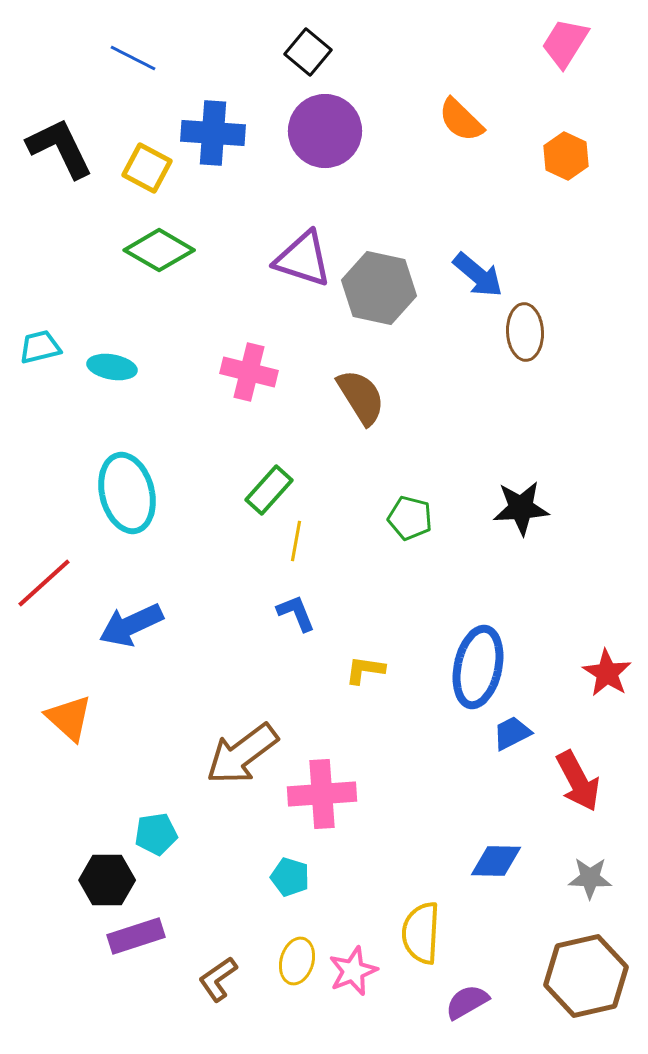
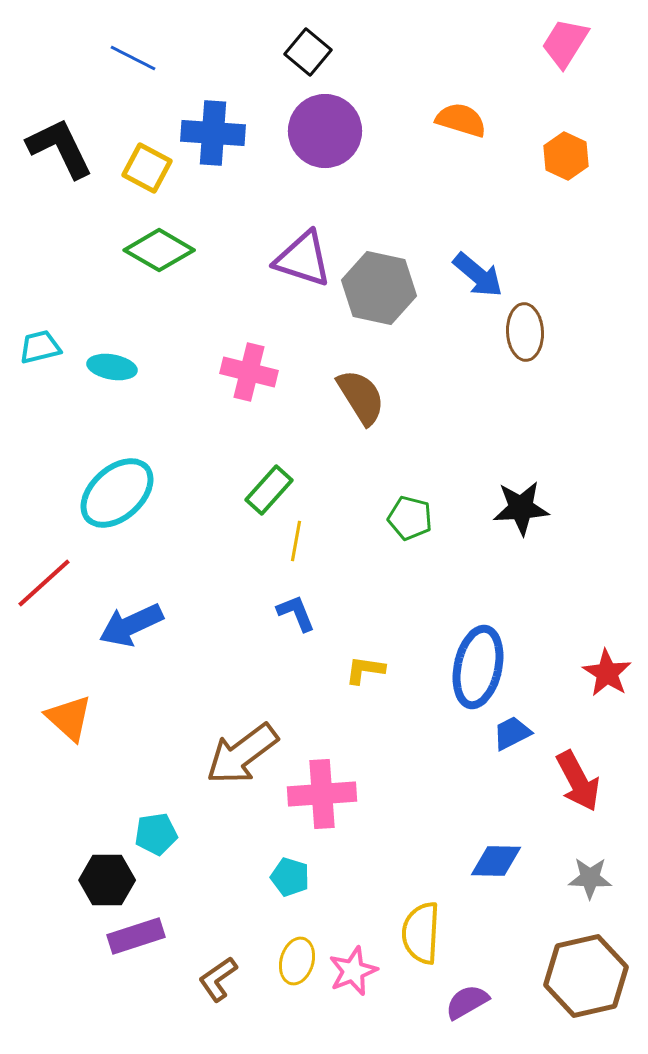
orange semicircle at (461, 120): rotated 153 degrees clockwise
cyan ellipse at (127, 493): moved 10 px left; rotated 62 degrees clockwise
